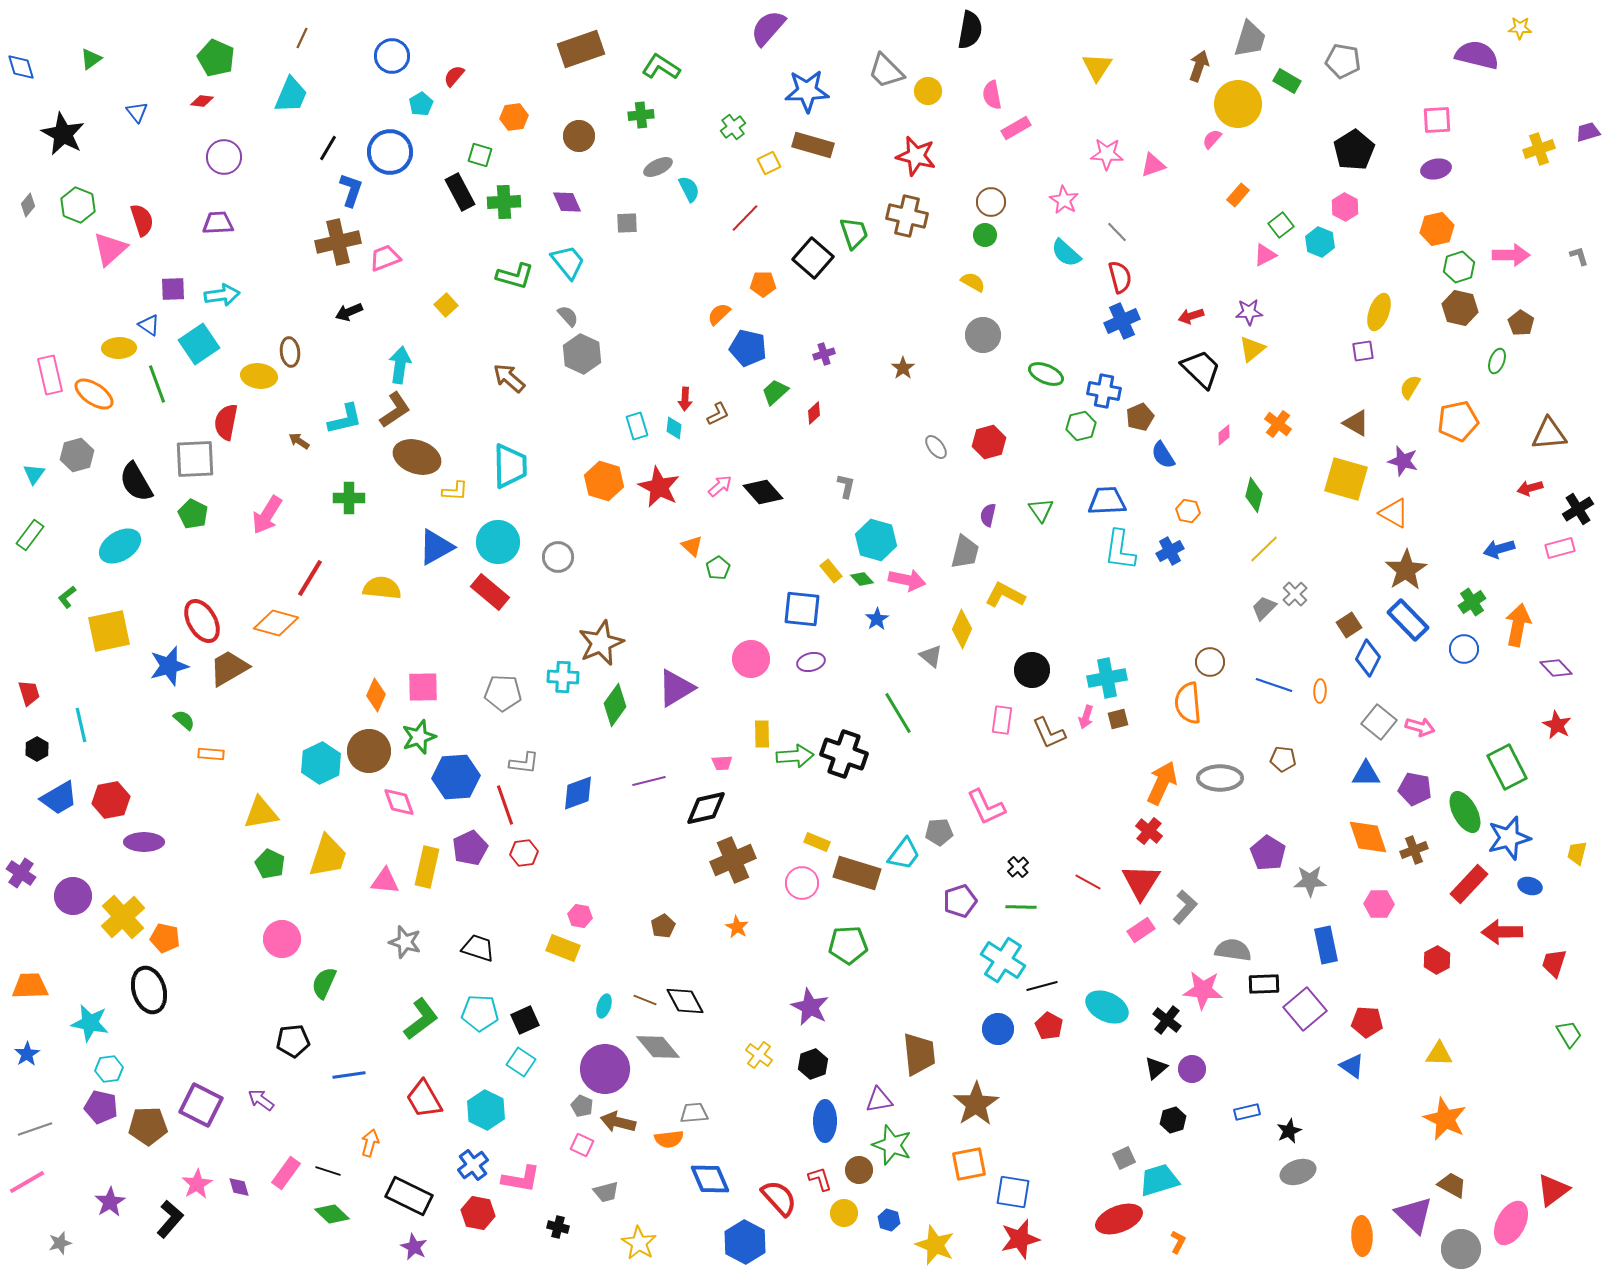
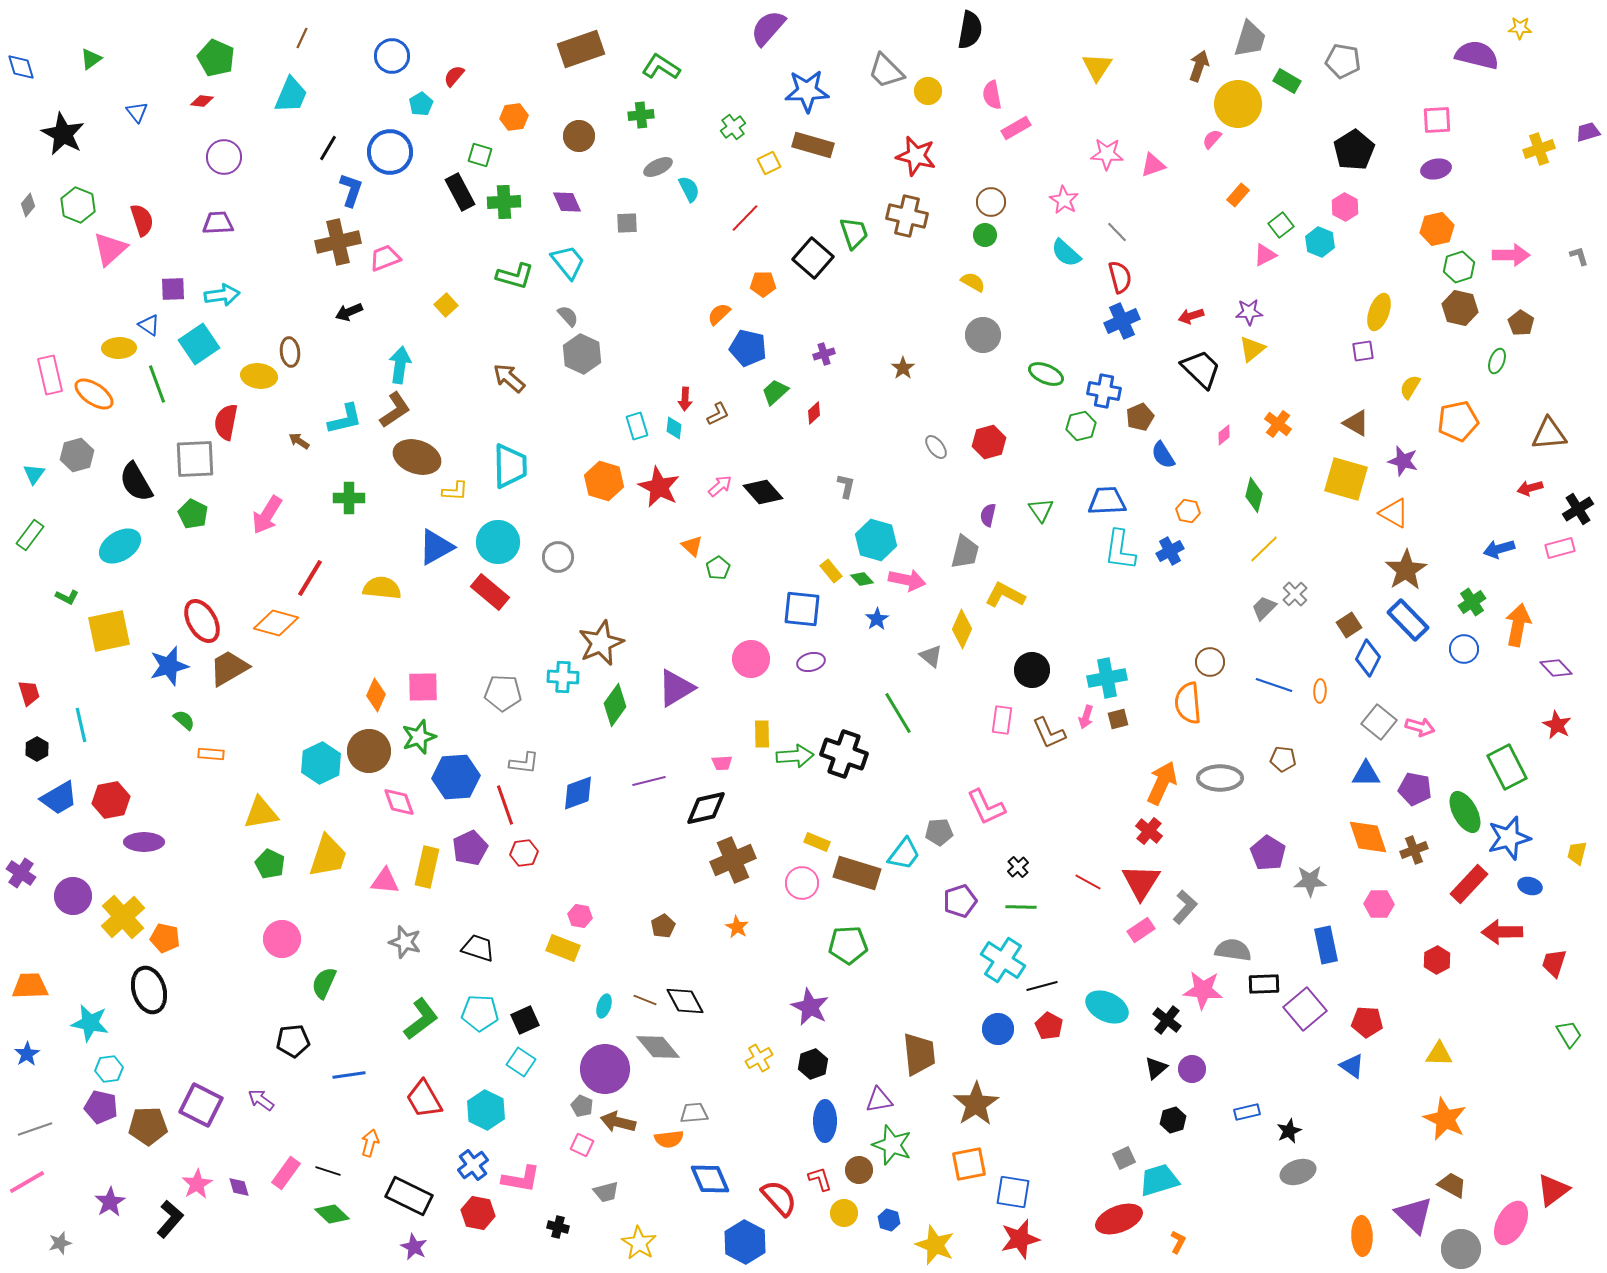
green L-shape at (67, 597): rotated 115 degrees counterclockwise
yellow cross at (759, 1055): moved 3 px down; rotated 24 degrees clockwise
